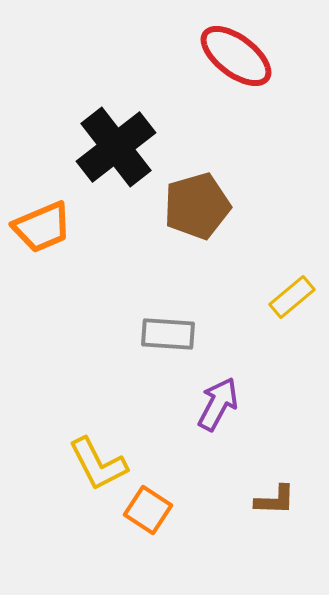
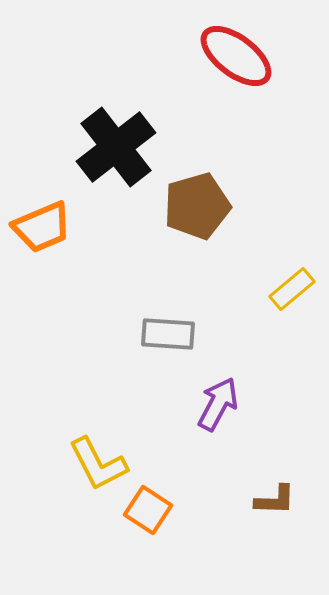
yellow rectangle: moved 8 px up
